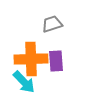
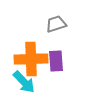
gray trapezoid: moved 4 px right
